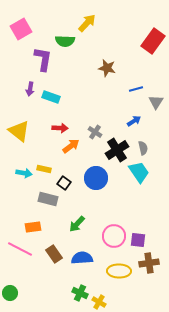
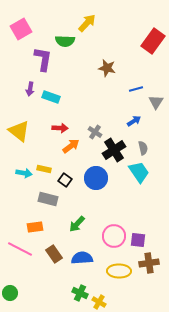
black cross: moved 3 px left
black square: moved 1 px right, 3 px up
orange rectangle: moved 2 px right
